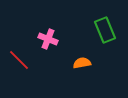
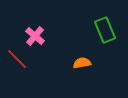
pink cross: moved 13 px left, 3 px up; rotated 18 degrees clockwise
red line: moved 2 px left, 1 px up
